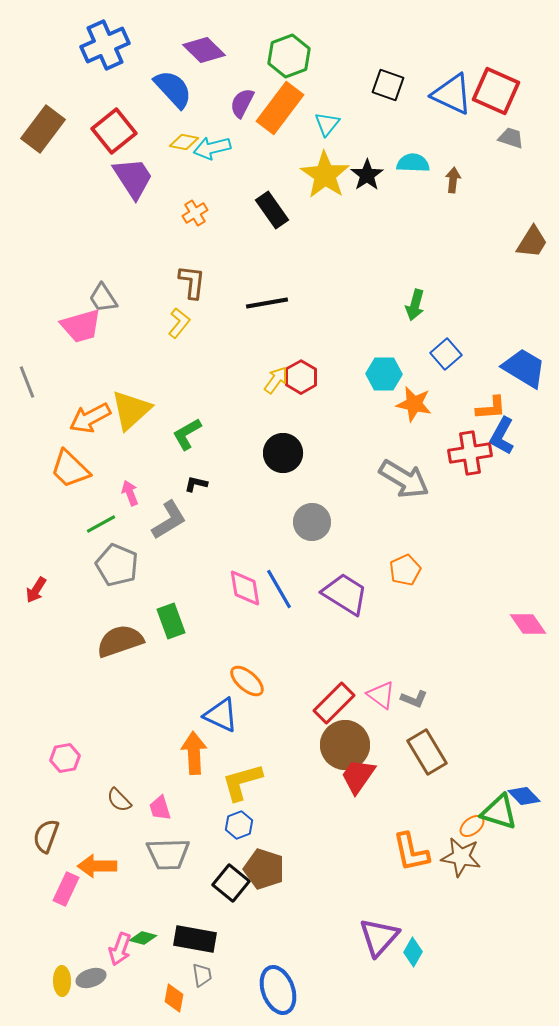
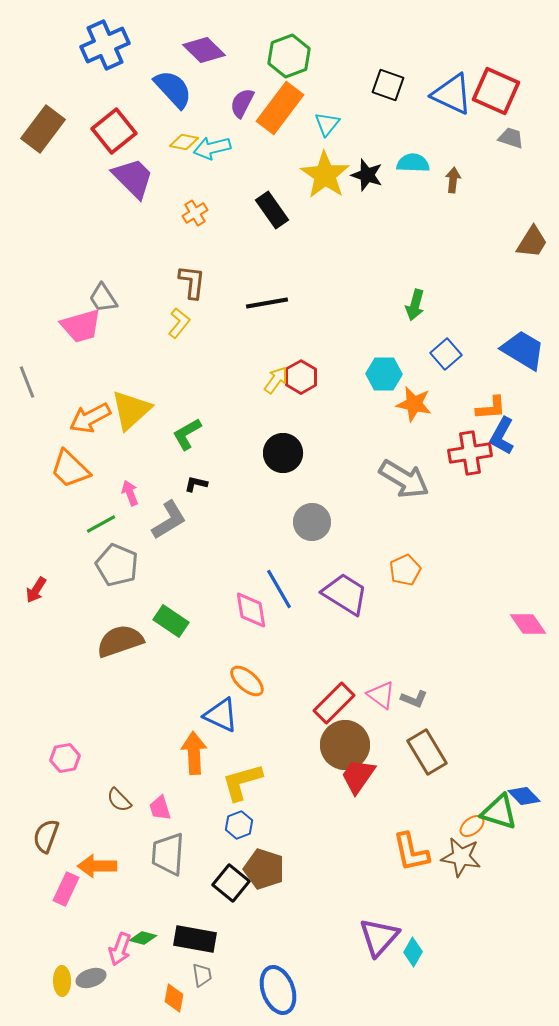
black star at (367, 175): rotated 20 degrees counterclockwise
purple trapezoid at (133, 178): rotated 12 degrees counterclockwise
blue trapezoid at (524, 368): moved 1 px left, 18 px up
pink diamond at (245, 588): moved 6 px right, 22 px down
green rectangle at (171, 621): rotated 36 degrees counterclockwise
gray trapezoid at (168, 854): rotated 96 degrees clockwise
